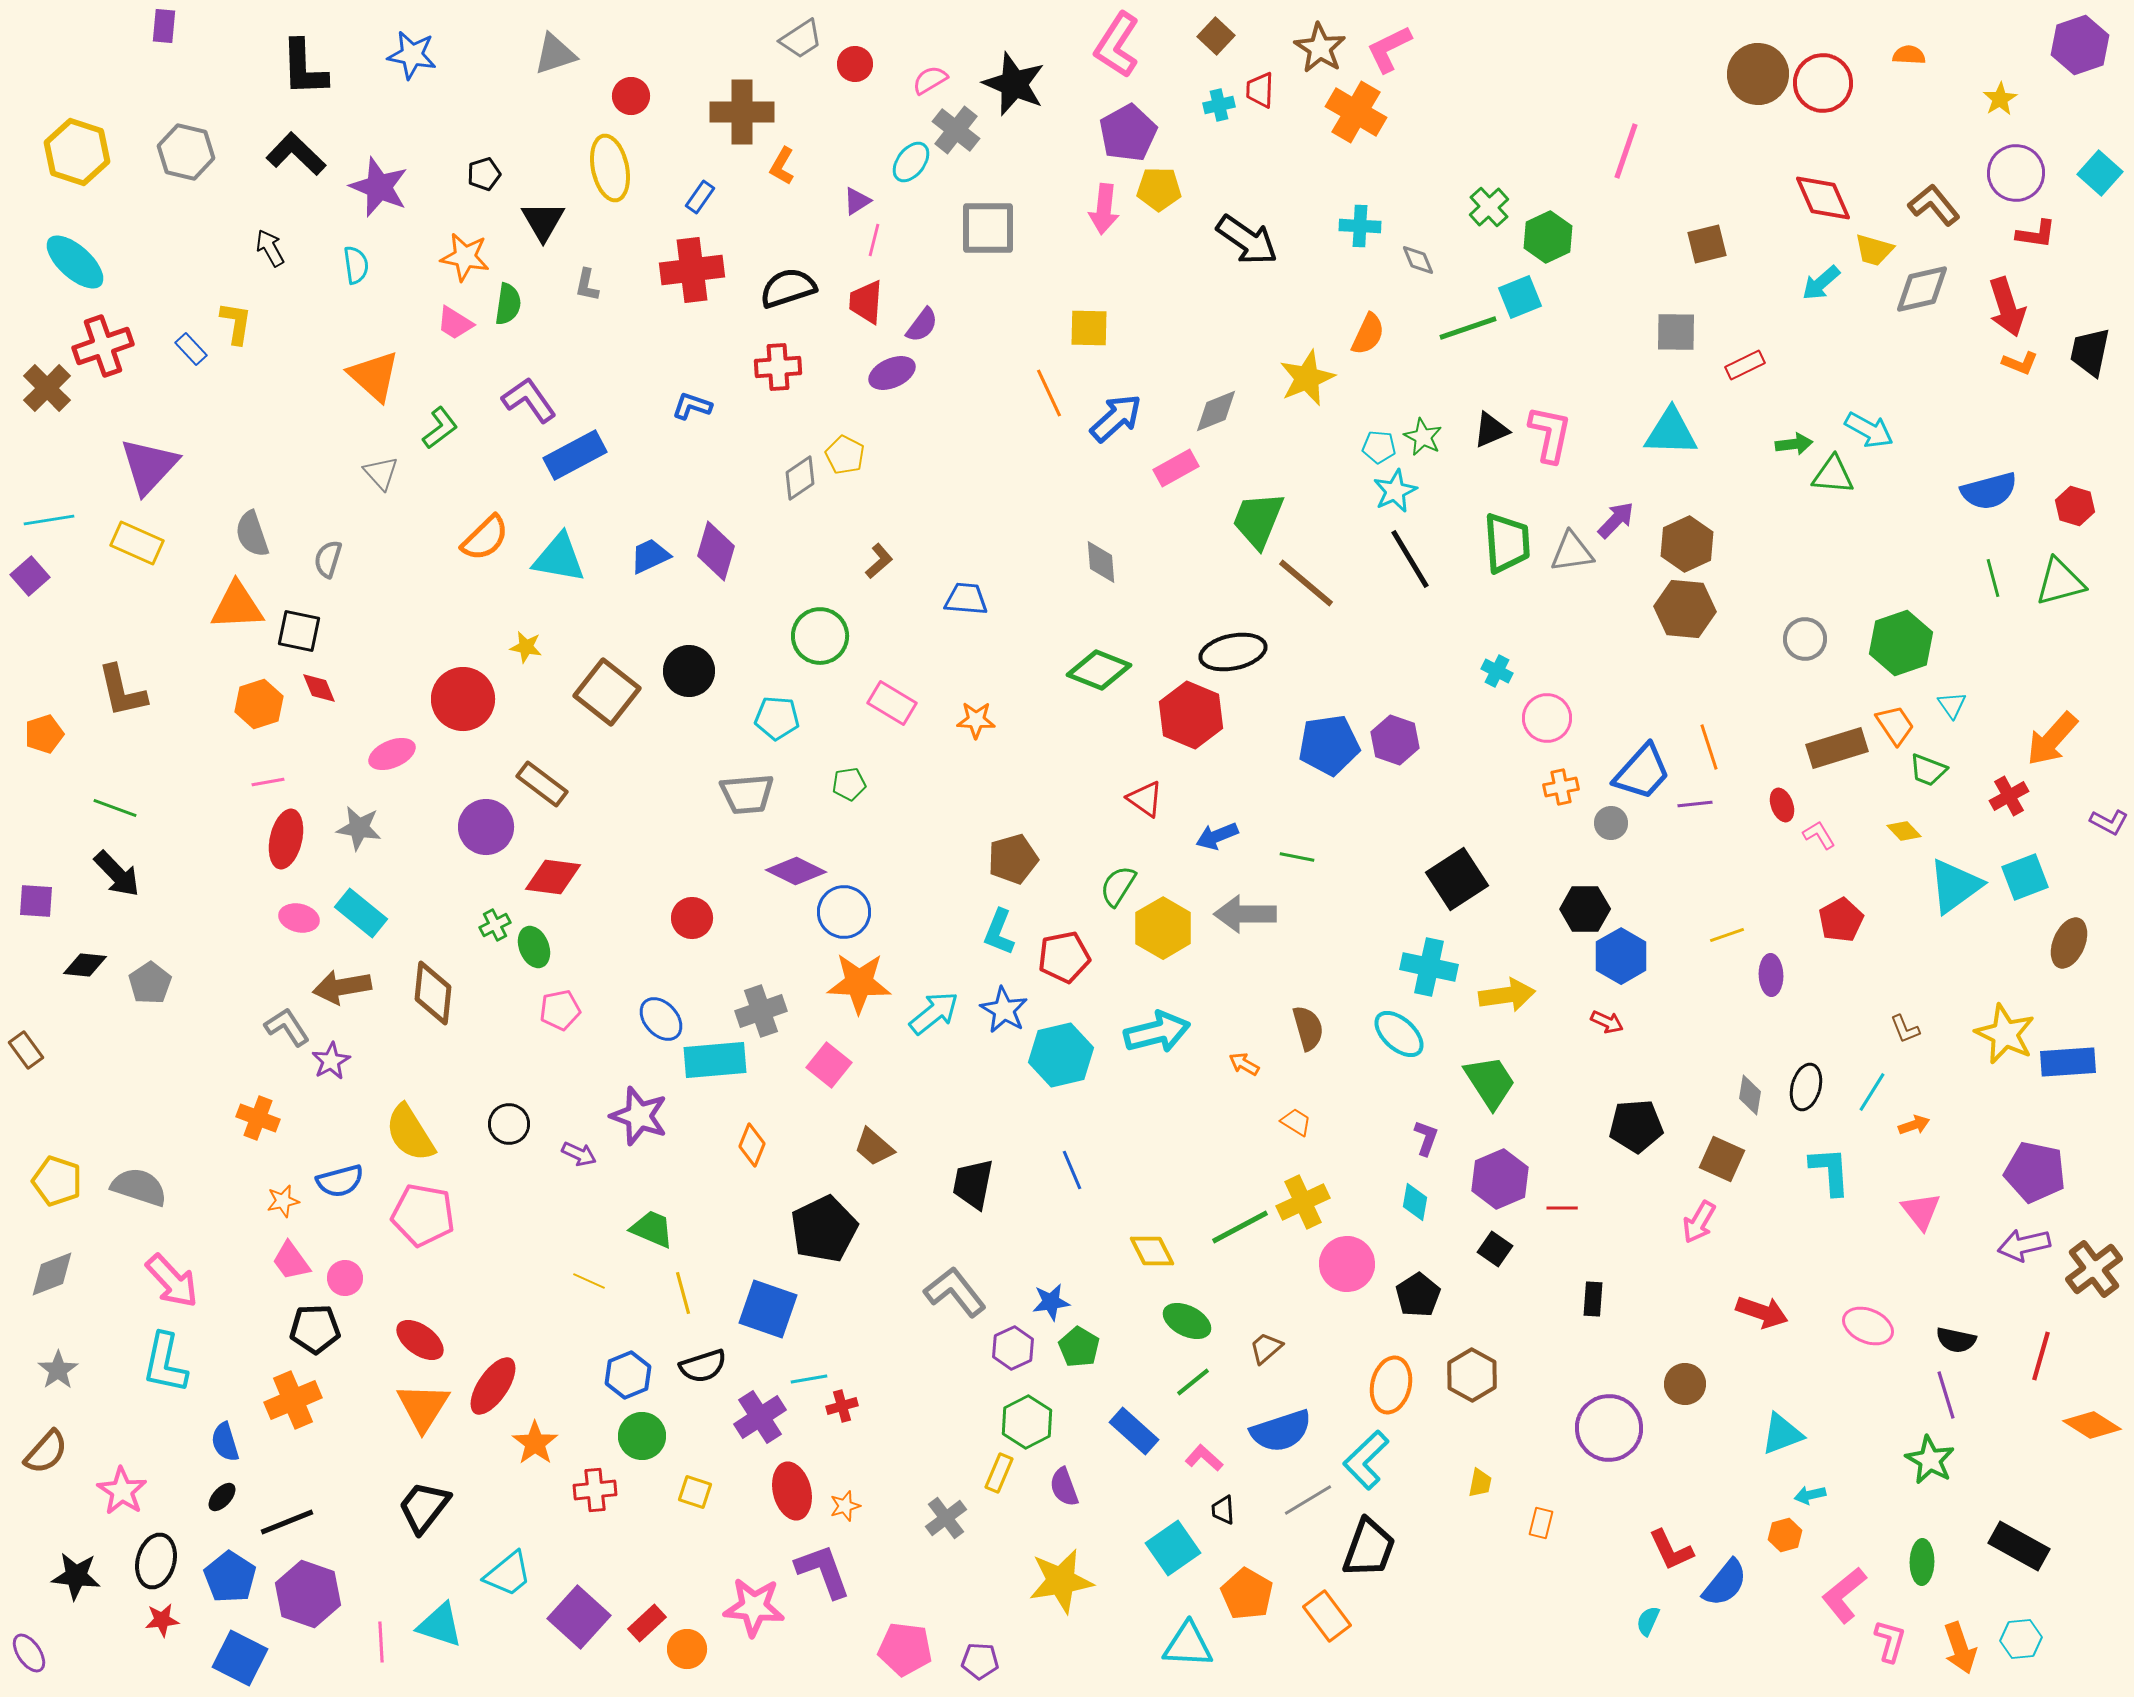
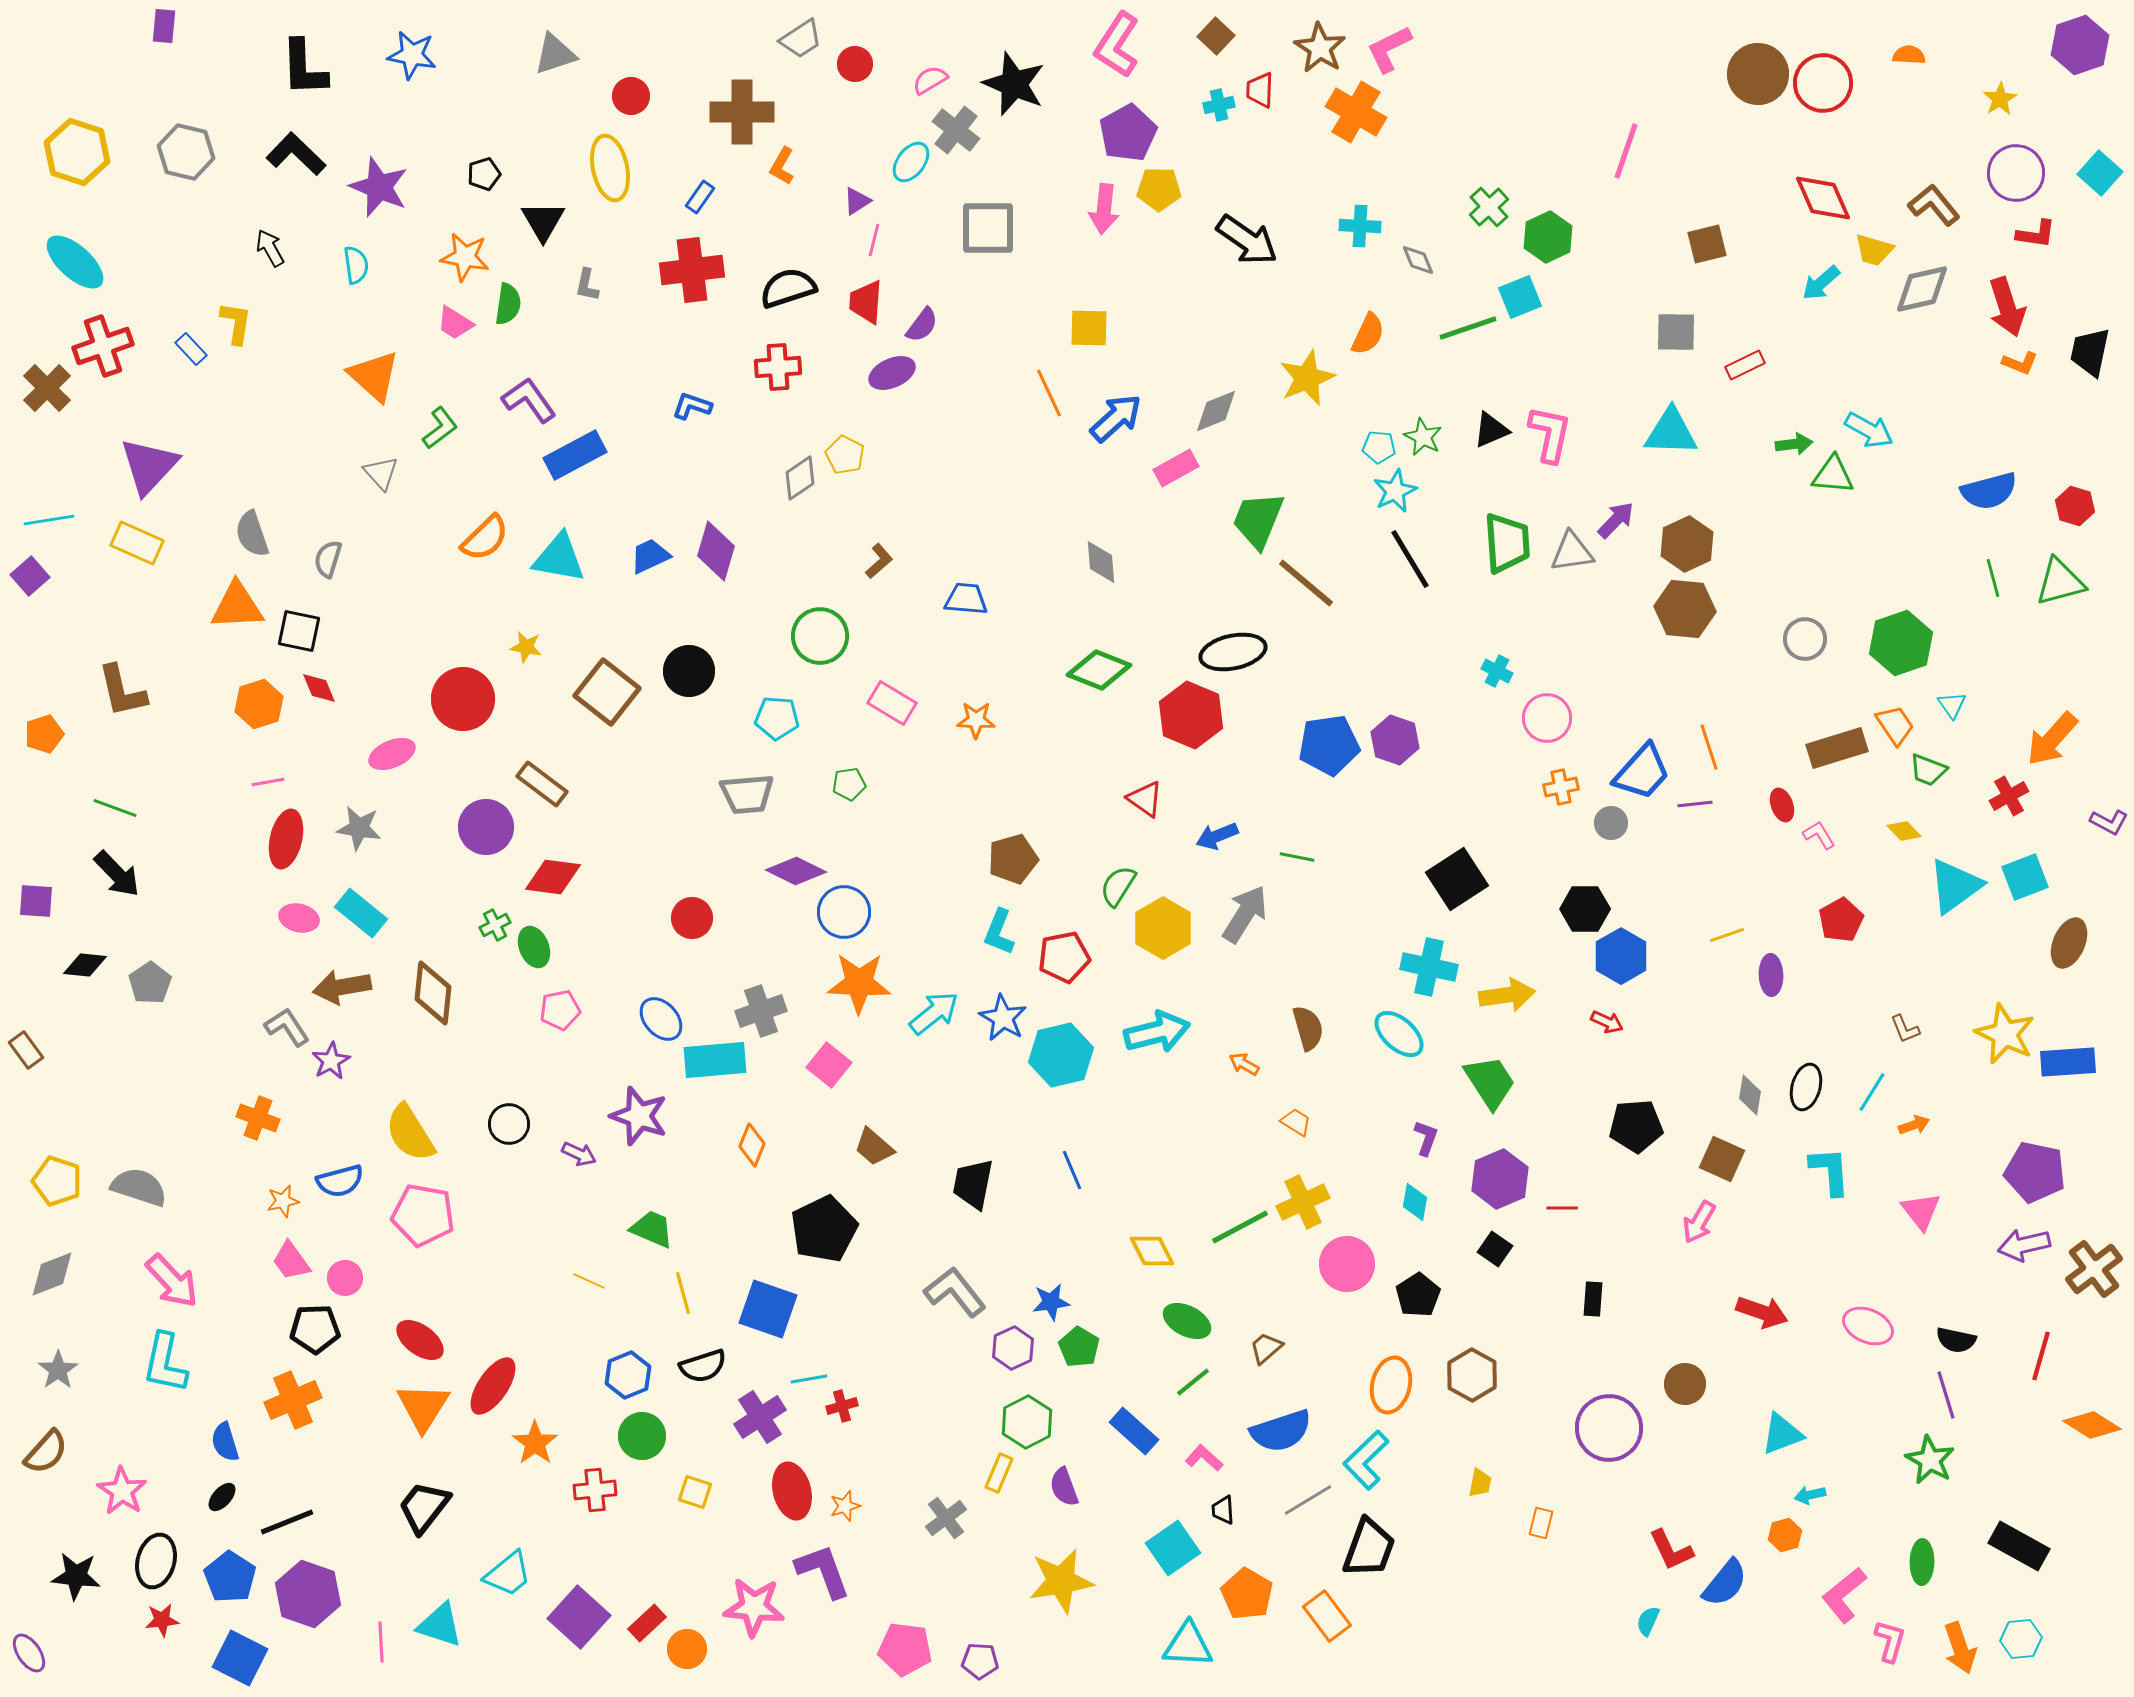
gray arrow at (1245, 914): rotated 122 degrees clockwise
blue star at (1004, 1010): moved 1 px left, 8 px down
